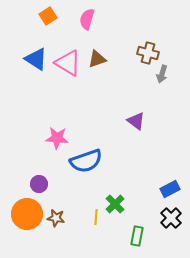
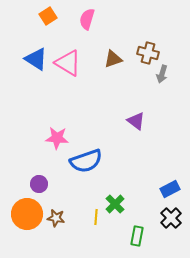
brown triangle: moved 16 px right
